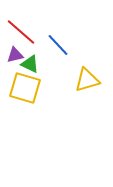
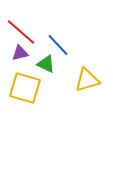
purple triangle: moved 5 px right, 2 px up
green triangle: moved 16 px right
